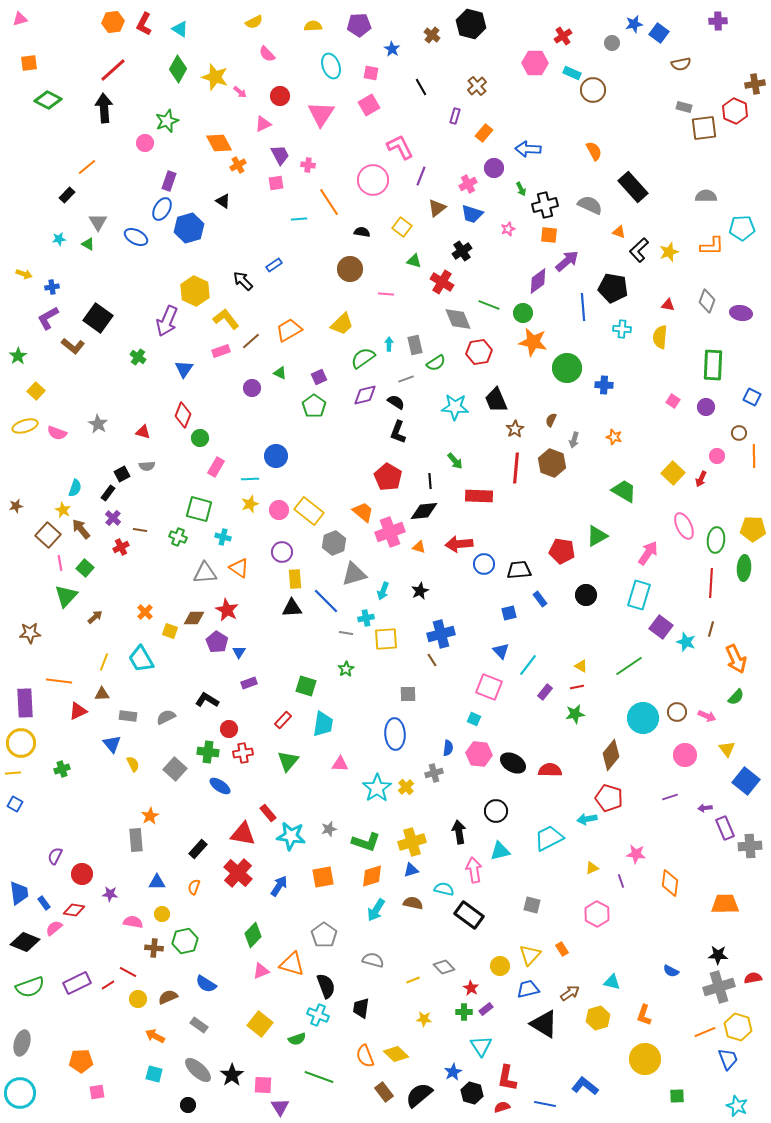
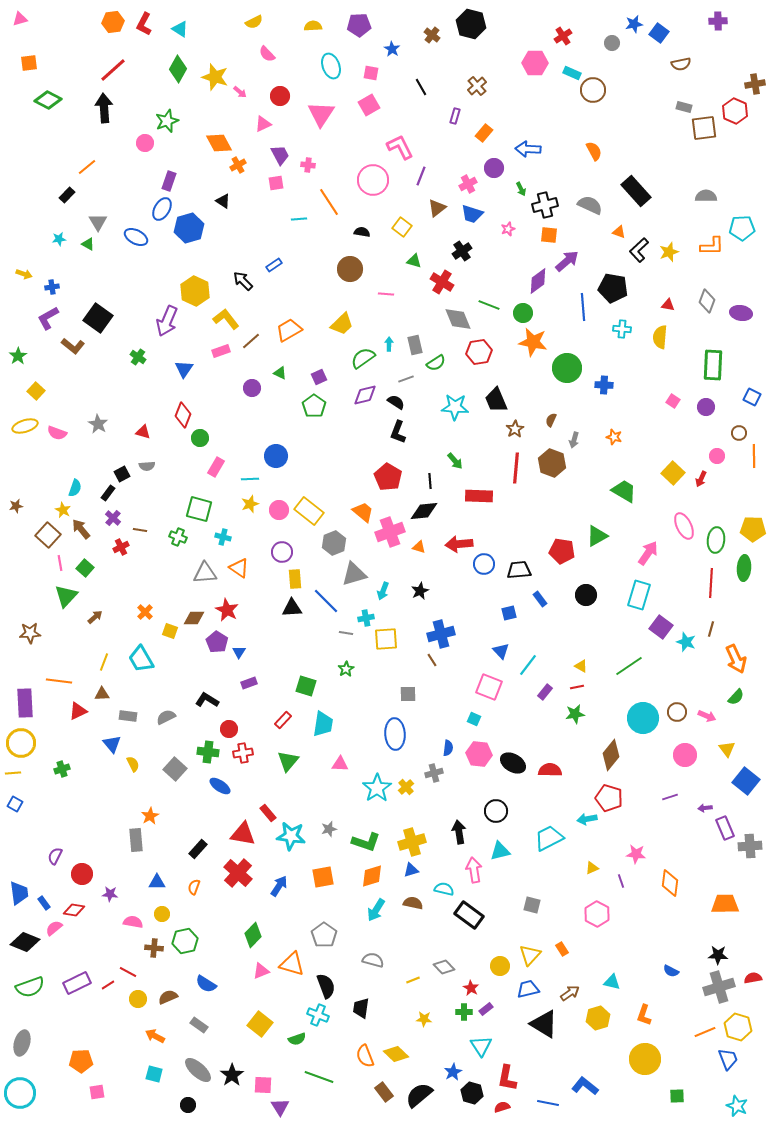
black rectangle at (633, 187): moved 3 px right, 4 px down
blue line at (545, 1104): moved 3 px right, 1 px up
